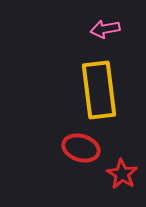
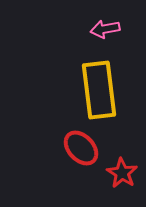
red ellipse: rotated 30 degrees clockwise
red star: moved 1 px up
